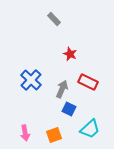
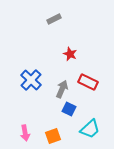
gray rectangle: rotated 72 degrees counterclockwise
orange square: moved 1 px left, 1 px down
